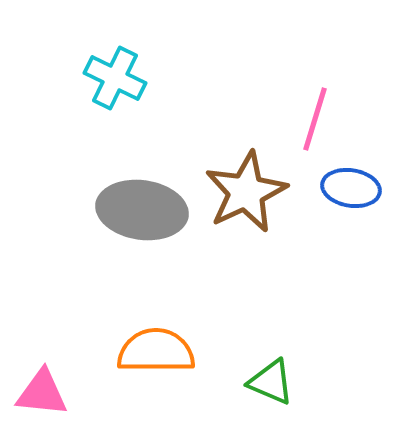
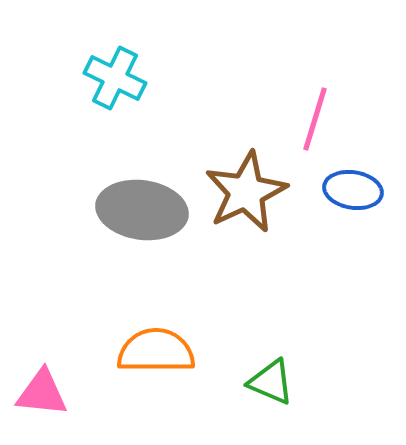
blue ellipse: moved 2 px right, 2 px down
